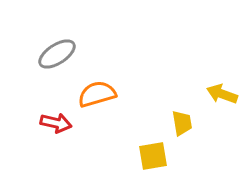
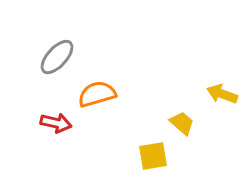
gray ellipse: moved 3 px down; rotated 15 degrees counterclockwise
yellow trapezoid: rotated 40 degrees counterclockwise
